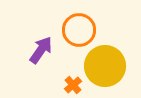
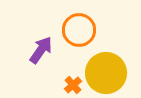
yellow circle: moved 1 px right, 7 px down
